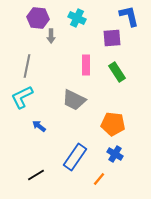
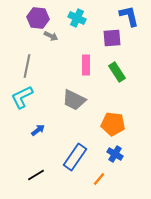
gray arrow: rotated 64 degrees counterclockwise
blue arrow: moved 1 px left, 4 px down; rotated 104 degrees clockwise
